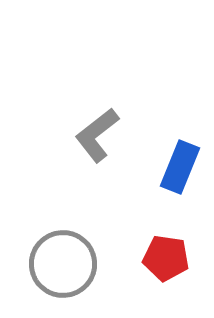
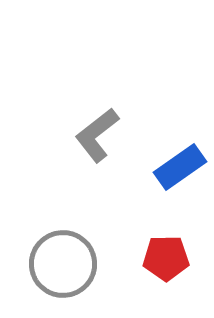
blue rectangle: rotated 33 degrees clockwise
red pentagon: rotated 9 degrees counterclockwise
